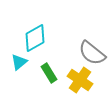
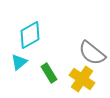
cyan diamond: moved 5 px left, 3 px up
yellow cross: moved 2 px right, 1 px up
